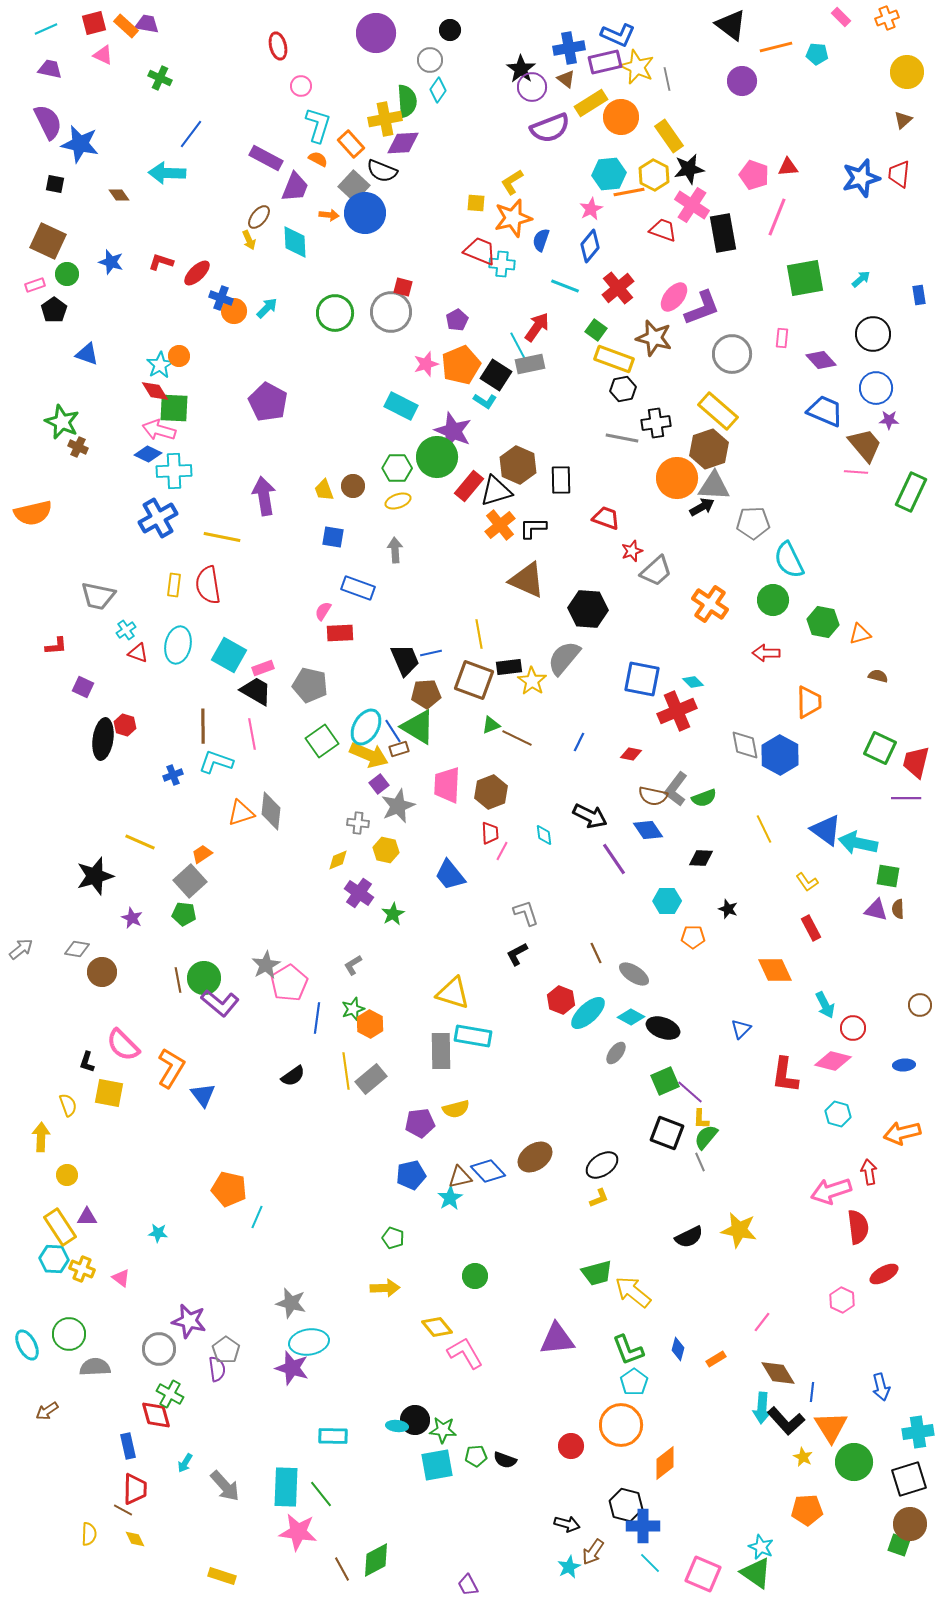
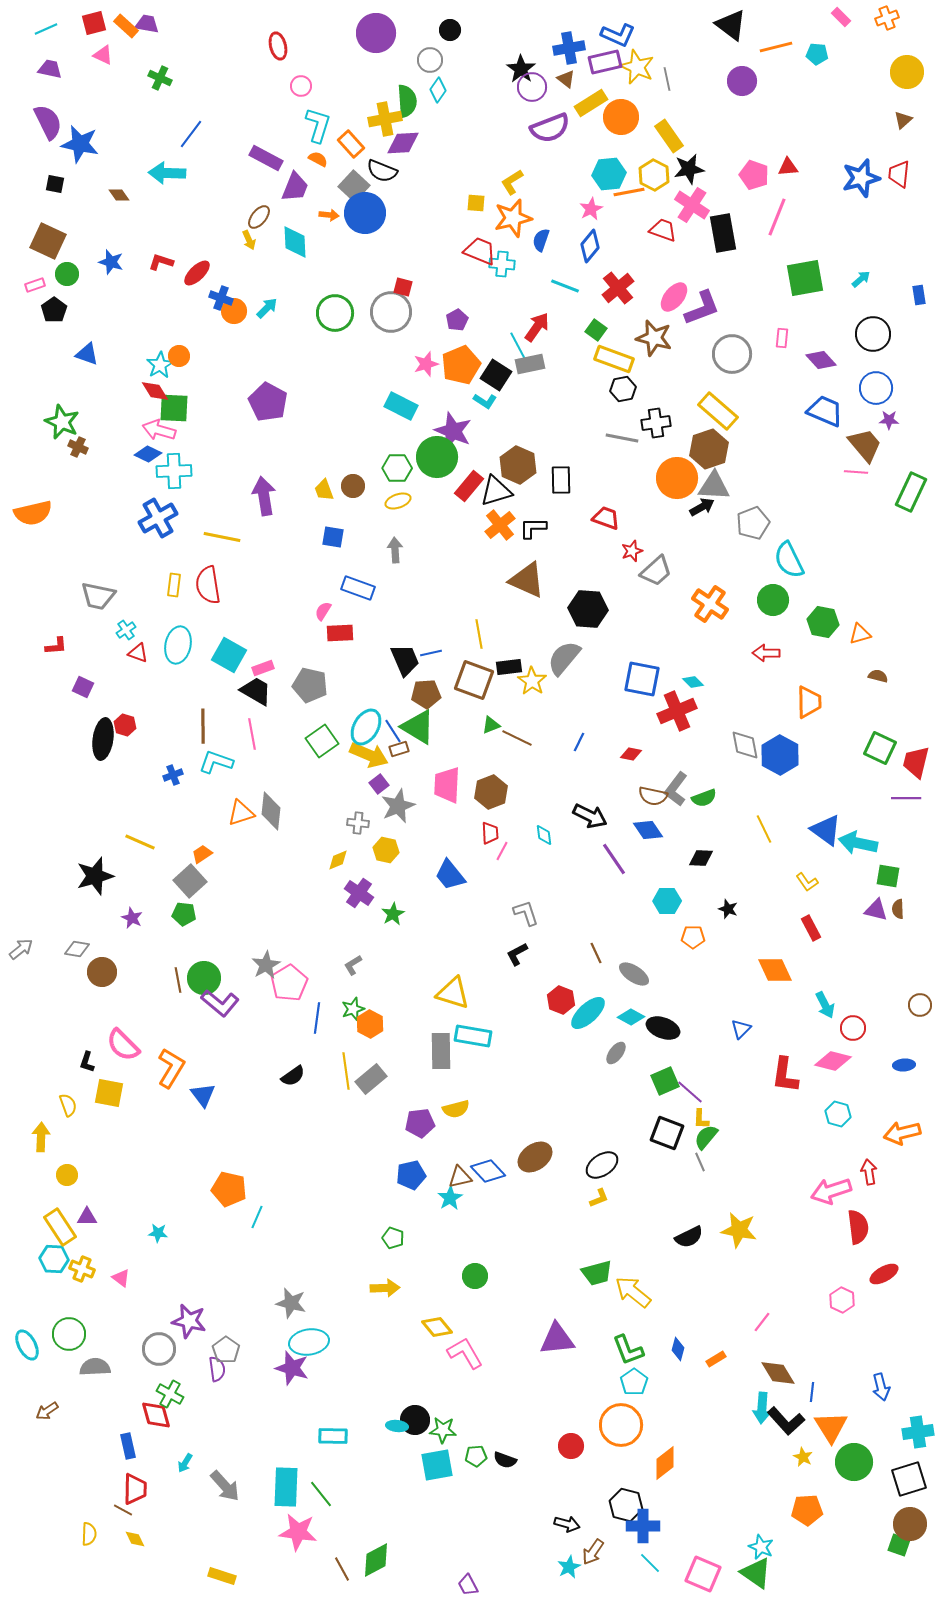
gray pentagon at (753, 523): rotated 20 degrees counterclockwise
